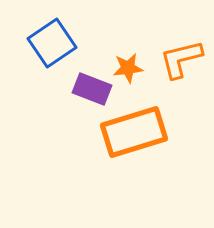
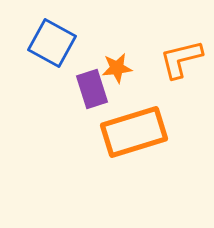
blue square: rotated 27 degrees counterclockwise
orange star: moved 11 px left
purple rectangle: rotated 51 degrees clockwise
